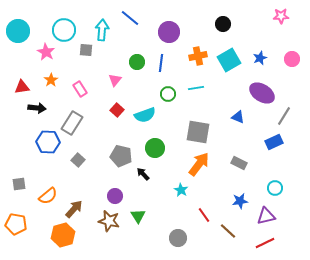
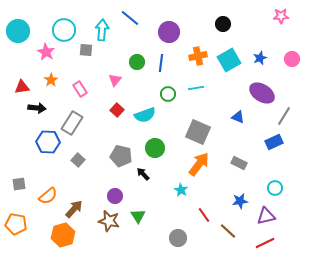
gray square at (198, 132): rotated 15 degrees clockwise
